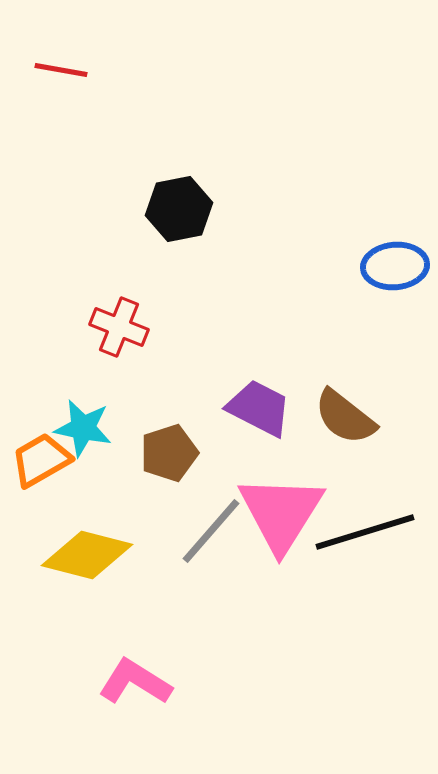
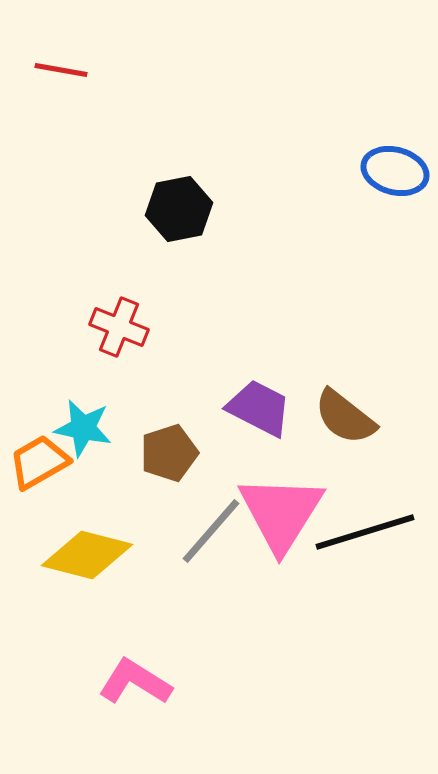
blue ellipse: moved 95 px up; rotated 20 degrees clockwise
orange trapezoid: moved 2 px left, 2 px down
